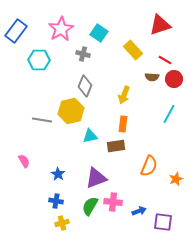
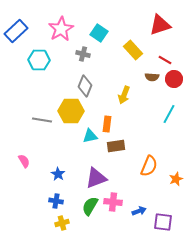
blue rectangle: rotated 10 degrees clockwise
yellow hexagon: rotated 15 degrees clockwise
orange rectangle: moved 16 px left
